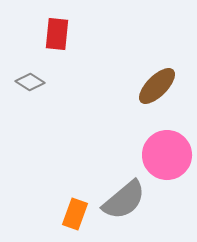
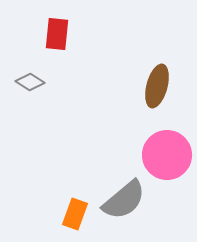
brown ellipse: rotated 30 degrees counterclockwise
